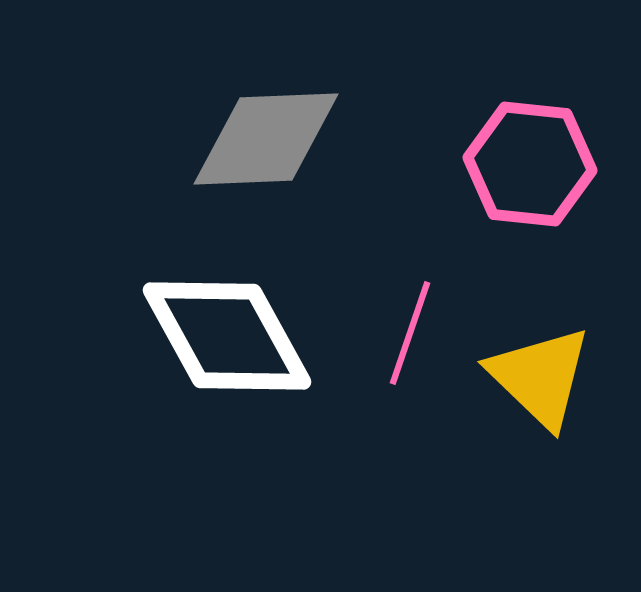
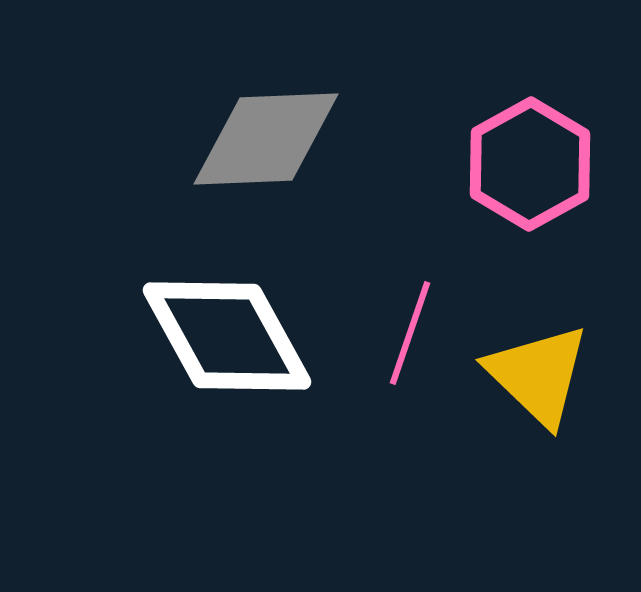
pink hexagon: rotated 25 degrees clockwise
yellow triangle: moved 2 px left, 2 px up
